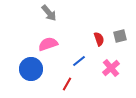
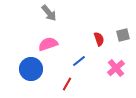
gray square: moved 3 px right, 1 px up
pink cross: moved 5 px right
